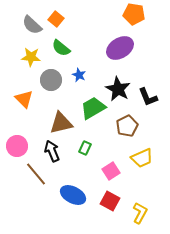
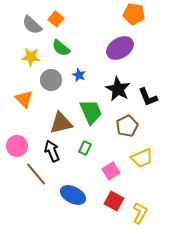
green trapezoid: moved 2 px left, 4 px down; rotated 96 degrees clockwise
red square: moved 4 px right
